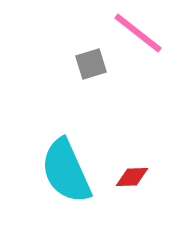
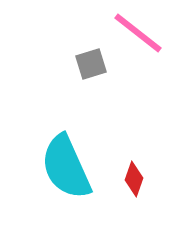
cyan semicircle: moved 4 px up
red diamond: moved 2 px right, 2 px down; rotated 68 degrees counterclockwise
